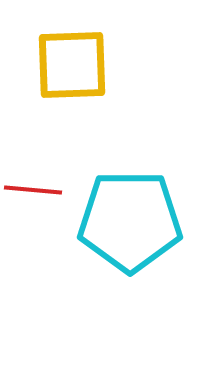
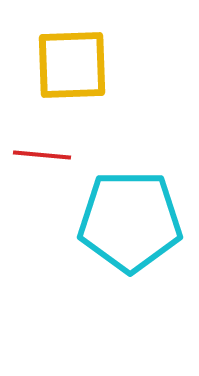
red line: moved 9 px right, 35 px up
